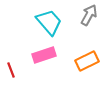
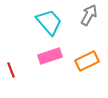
pink rectangle: moved 6 px right, 1 px down
